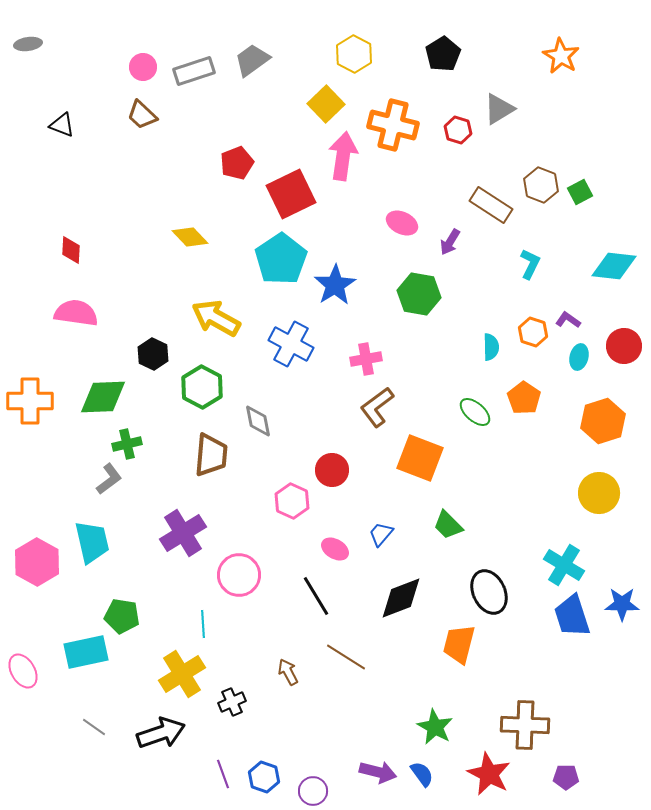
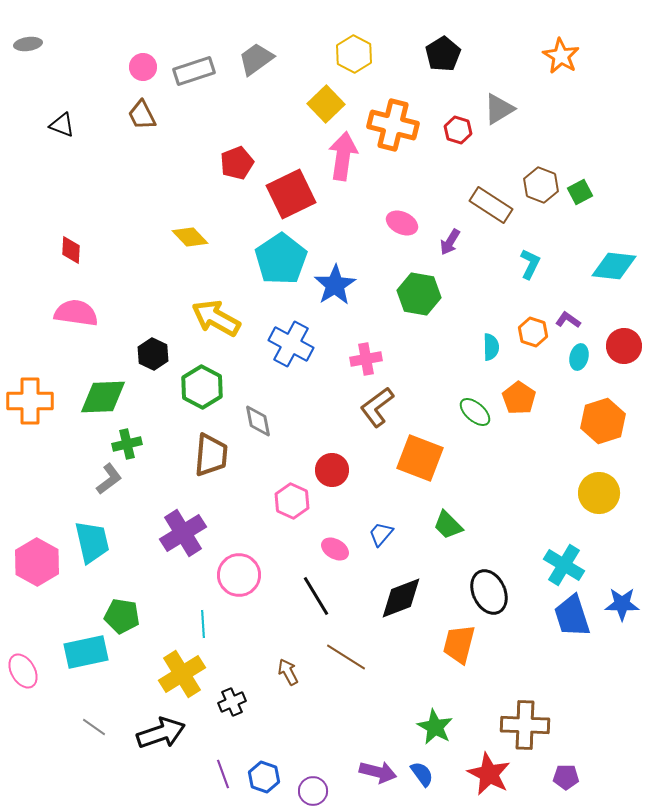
gray trapezoid at (252, 60): moved 4 px right, 1 px up
brown trapezoid at (142, 115): rotated 20 degrees clockwise
orange pentagon at (524, 398): moved 5 px left
